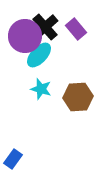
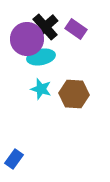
purple rectangle: rotated 15 degrees counterclockwise
purple circle: moved 2 px right, 3 px down
cyan ellipse: moved 2 px right, 2 px down; rotated 36 degrees clockwise
brown hexagon: moved 4 px left, 3 px up; rotated 8 degrees clockwise
blue rectangle: moved 1 px right
